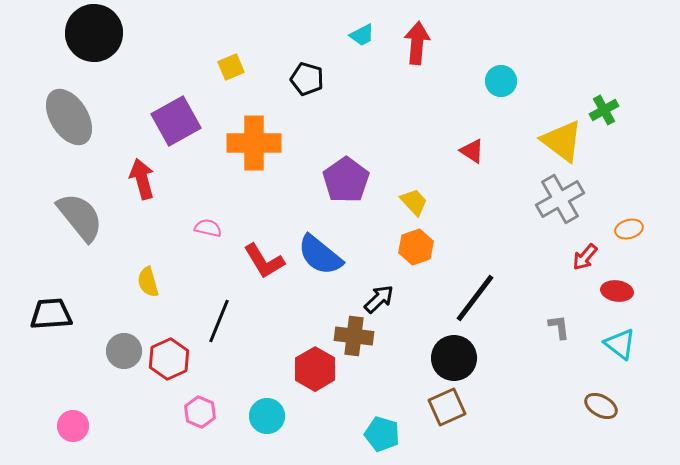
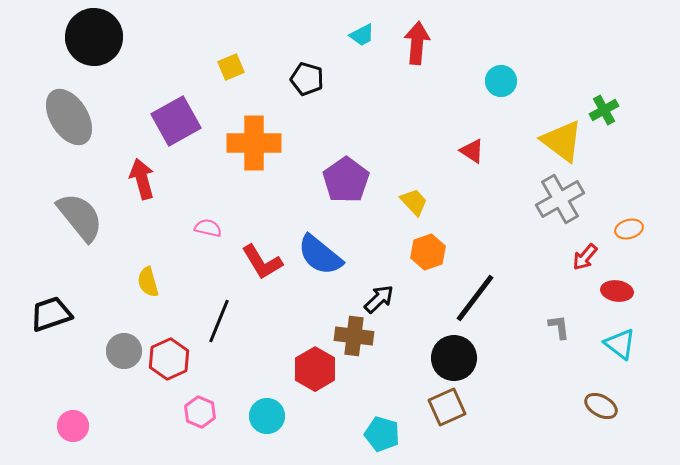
black circle at (94, 33): moved 4 px down
orange hexagon at (416, 247): moved 12 px right, 5 px down
red L-shape at (264, 261): moved 2 px left, 1 px down
black trapezoid at (51, 314): rotated 15 degrees counterclockwise
